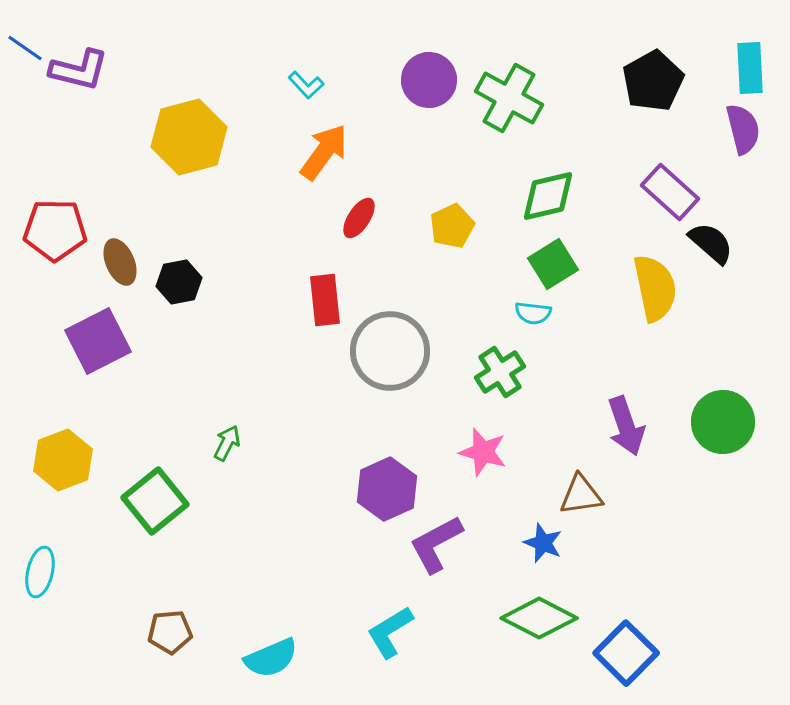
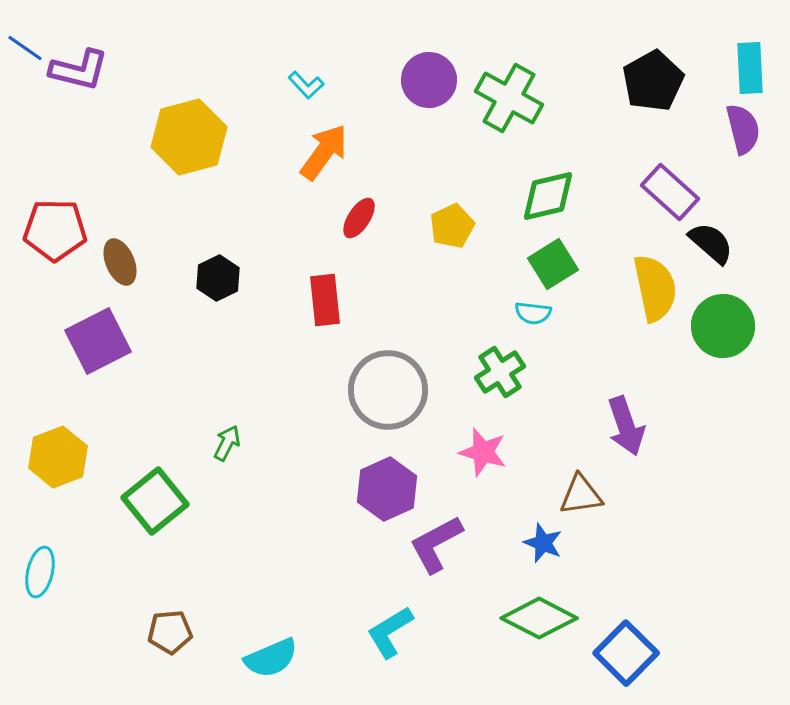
black hexagon at (179, 282): moved 39 px right, 4 px up; rotated 15 degrees counterclockwise
gray circle at (390, 351): moved 2 px left, 39 px down
green circle at (723, 422): moved 96 px up
yellow hexagon at (63, 460): moved 5 px left, 3 px up
